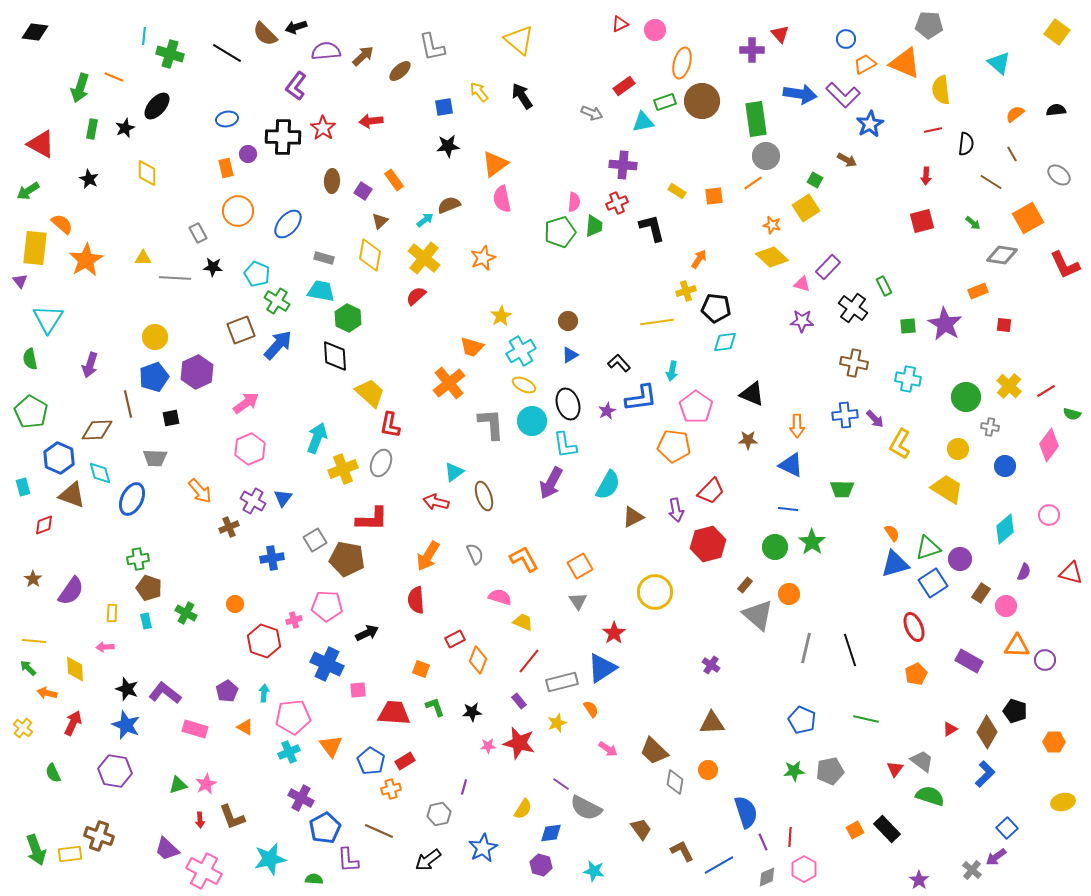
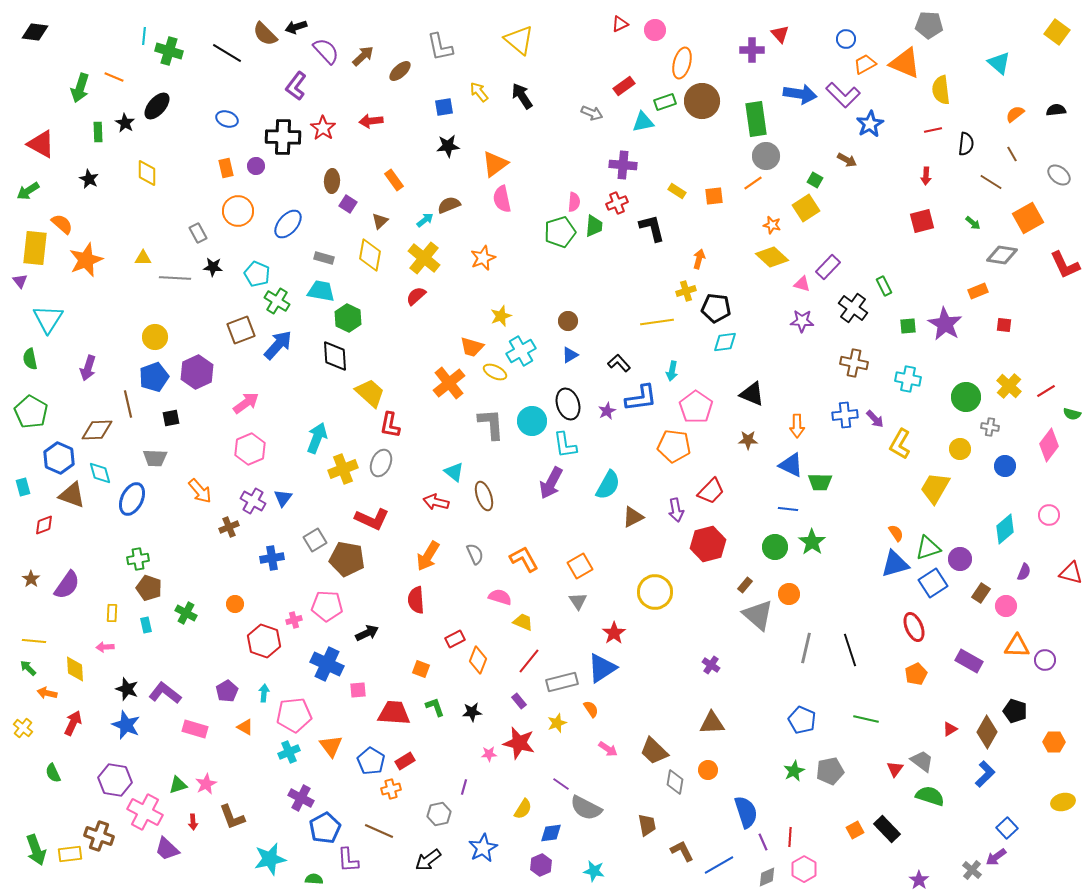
gray L-shape at (432, 47): moved 8 px right
purple semicircle at (326, 51): rotated 52 degrees clockwise
green cross at (170, 54): moved 1 px left, 3 px up
blue ellipse at (227, 119): rotated 30 degrees clockwise
black star at (125, 128): moved 5 px up; rotated 18 degrees counterclockwise
green rectangle at (92, 129): moved 6 px right, 3 px down; rotated 12 degrees counterclockwise
purple circle at (248, 154): moved 8 px right, 12 px down
purple square at (363, 191): moved 15 px left, 13 px down
orange arrow at (699, 259): rotated 18 degrees counterclockwise
orange star at (86, 260): rotated 8 degrees clockwise
yellow star at (501, 316): rotated 10 degrees clockwise
purple arrow at (90, 365): moved 2 px left, 3 px down
yellow ellipse at (524, 385): moved 29 px left, 13 px up
yellow circle at (958, 449): moved 2 px right
cyan triangle at (454, 472): rotated 45 degrees counterclockwise
green trapezoid at (842, 489): moved 22 px left, 7 px up
yellow trapezoid at (947, 489): moved 12 px left, 1 px up; rotated 92 degrees counterclockwise
red L-shape at (372, 519): rotated 24 degrees clockwise
orange semicircle at (892, 533): moved 4 px right
brown star at (33, 579): moved 2 px left
purple semicircle at (71, 591): moved 4 px left, 6 px up
cyan rectangle at (146, 621): moved 4 px down
pink pentagon at (293, 717): moved 1 px right, 2 px up
pink star at (488, 746): moved 1 px right, 8 px down
purple hexagon at (115, 771): moved 9 px down
green star at (794, 771): rotated 20 degrees counterclockwise
red arrow at (200, 820): moved 7 px left, 2 px down
brown trapezoid at (641, 829): moved 6 px right, 4 px up; rotated 25 degrees clockwise
purple hexagon at (541, 865): rotated 20 degrees clockwise
pink cross at (204, 871): moved 59 px left, 59 px up
